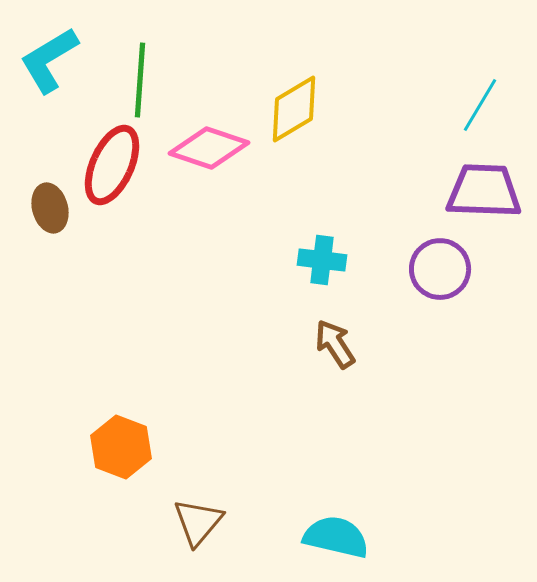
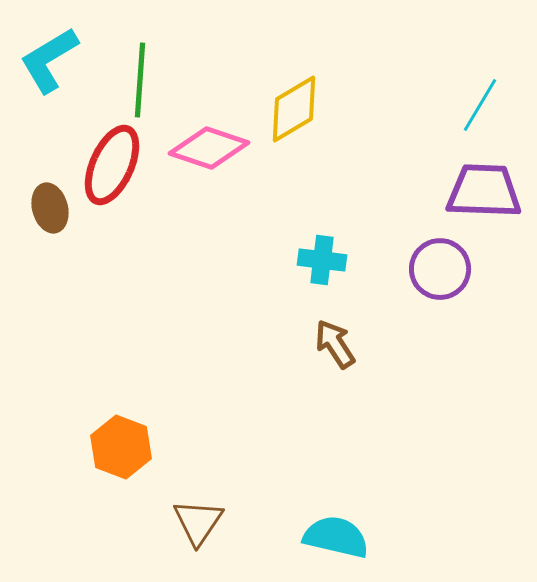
brown triangle: rotated 6 degrees counterclockwise
